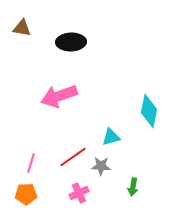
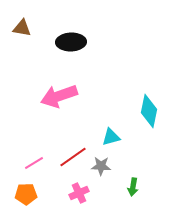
pink line: moved 3 px right; rotated 42 degrees clockwise
